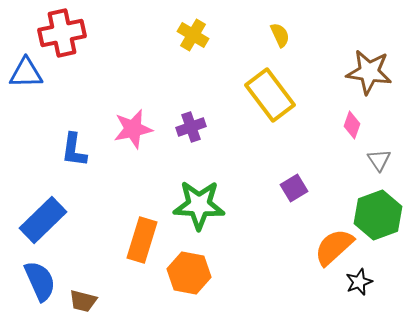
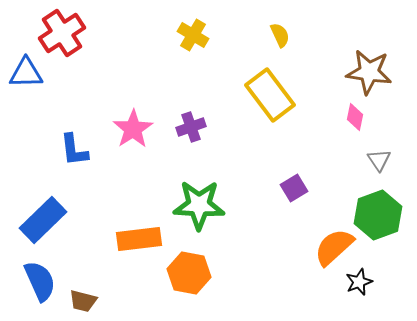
red cross: rotated 21 degrees counterclockwise
pink diamond: moved 3 px right, 8 px up; rotated 8 degrees counterclockwise
pink star: rotated 21 degrees counterclockwise
blue L-shape: rotated 15 degrees counterclockwise
orange rectangle: moved 3 px left, 1 px up; rotated 66 degrees clockwise
